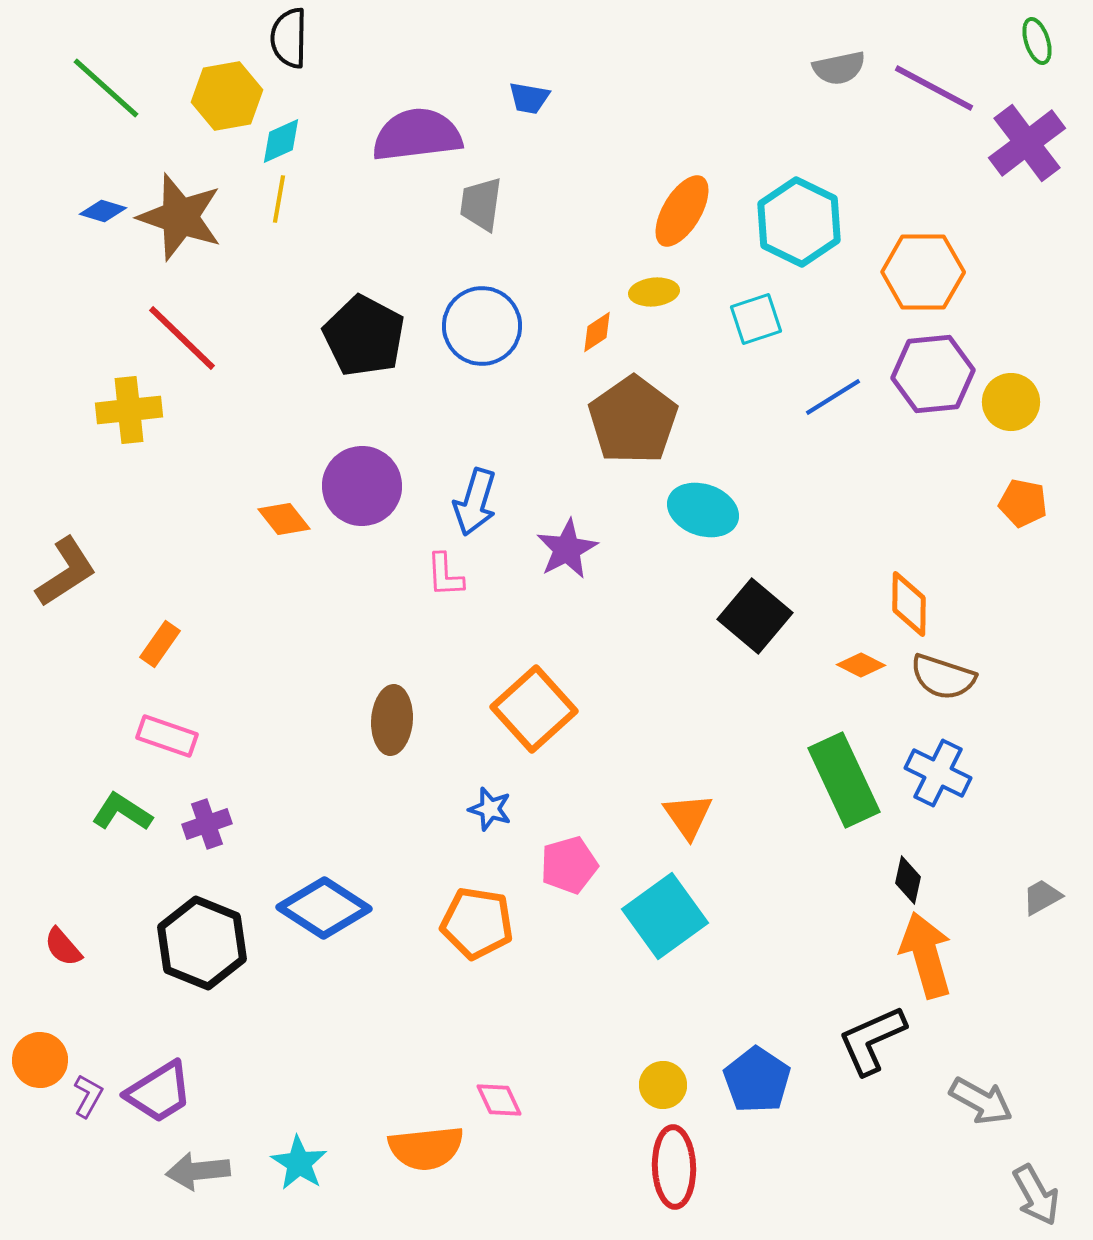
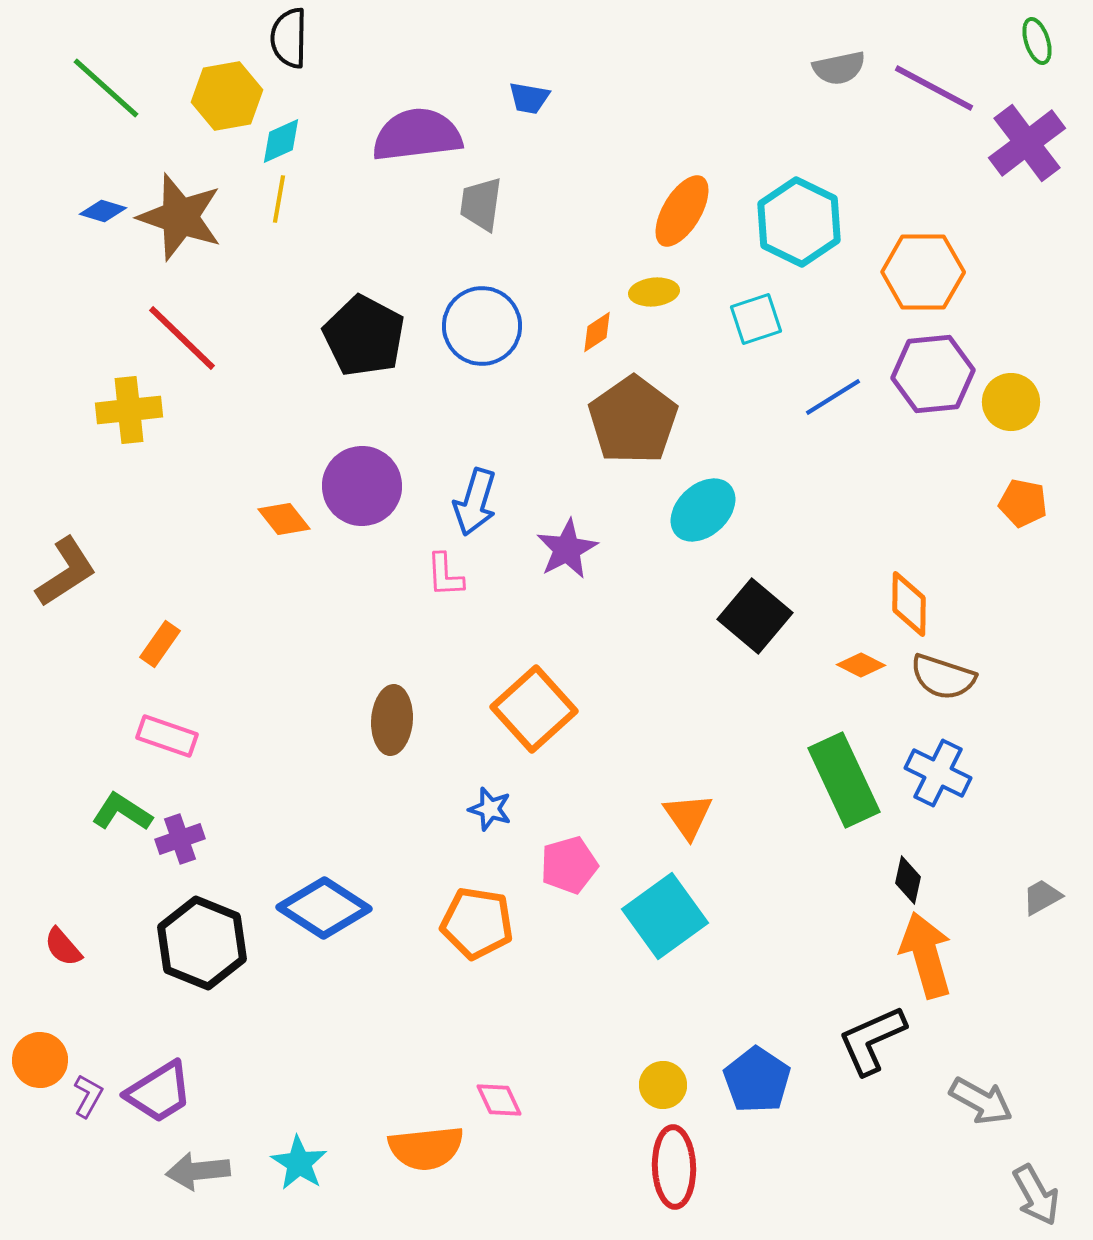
cyan ellipse at (703, 510): rotated 62 degrees counterclockwise
purple cross at (207, 824): moved 27 px left, 15 px down
